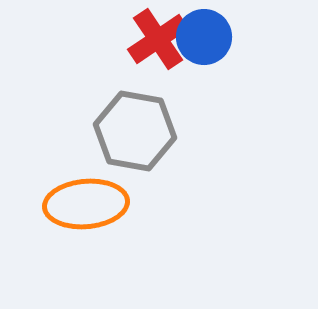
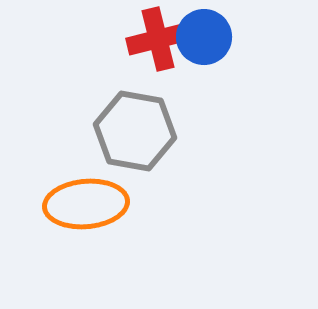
red cross: rotated 20 degrees clockwise
